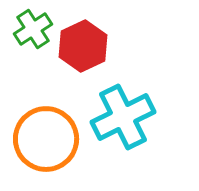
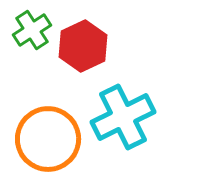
green cross: moved 1 px left, 1 px down
orange circle: moved 2 px right
